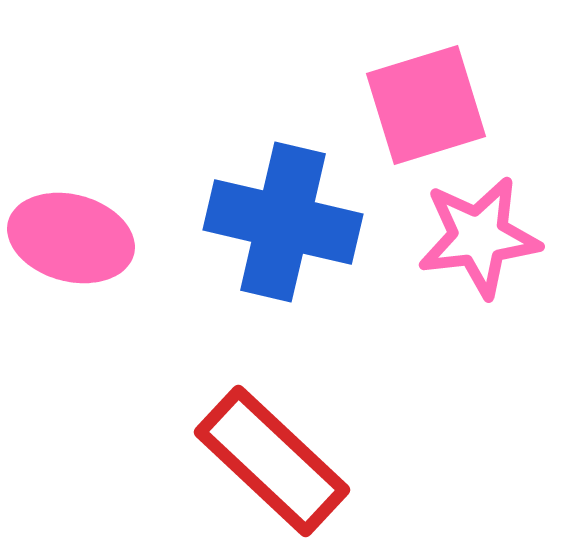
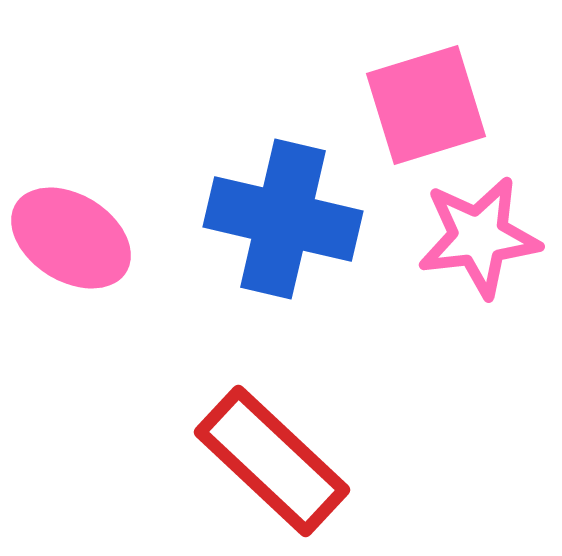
blue cross: moved 3 px up
pink ellipse: rotated 17 degrees clockwise
